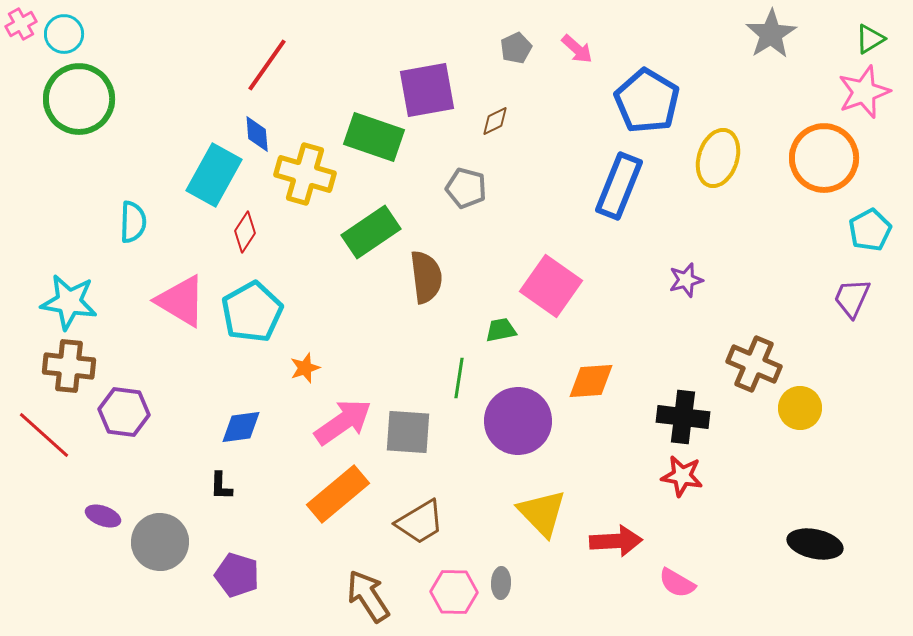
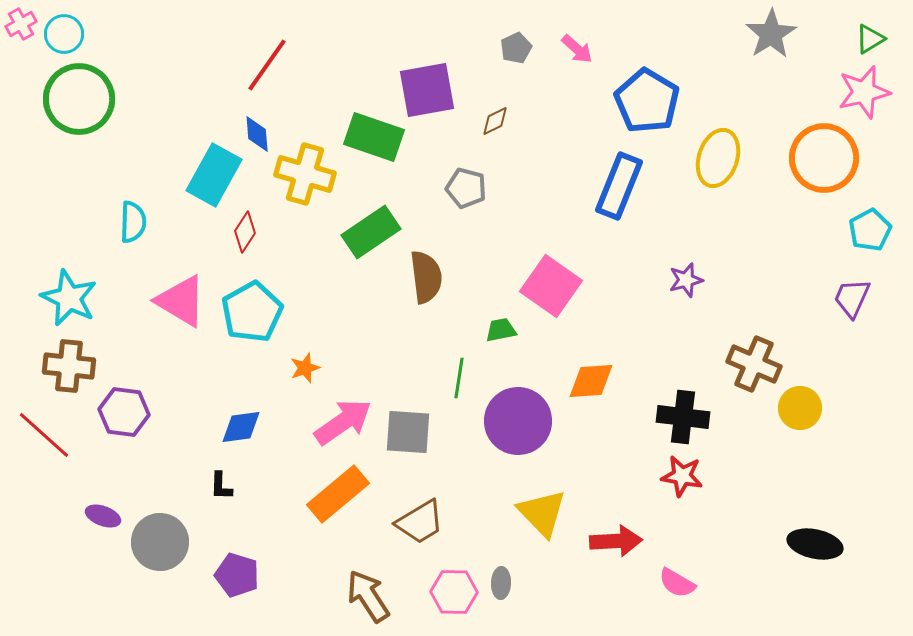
pink star at (864, 92): rotated 6 degrees clockwise
cyan star at (69, 302): moved 4 px up; rotated 16 degrees clockwise
